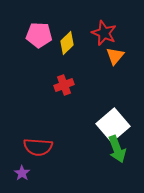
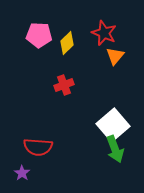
green arrow: moved 2 px left
